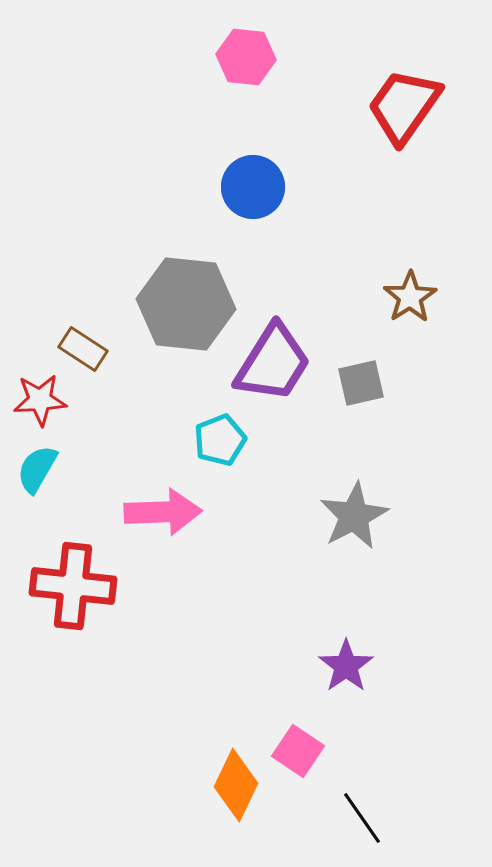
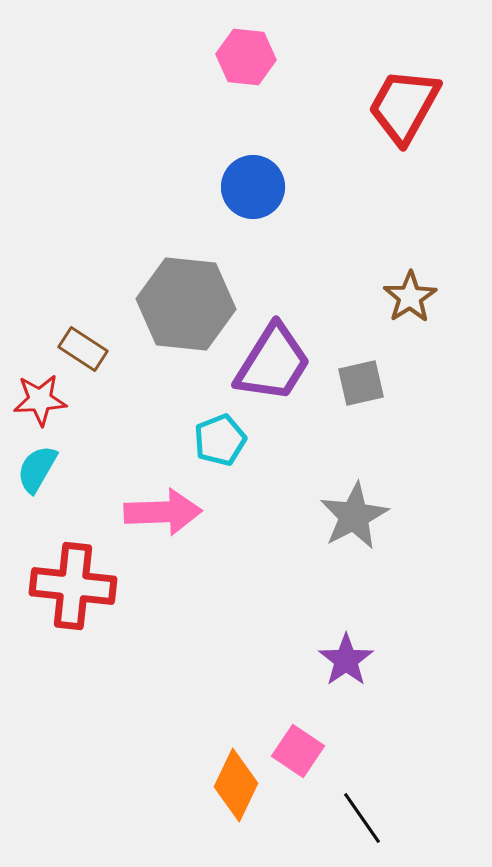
red trapezoid: rotated 6 degrees counterclockwise
purple star: moved 6 px up
